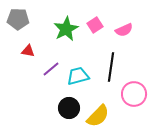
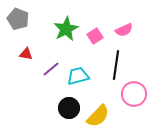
gray pentagon: rotated 20 degrees clockwise
pink square: moved 11 px down
red triangle: moved 2 px left, 3 px down
black line: moved 5 px right, 2 px up
